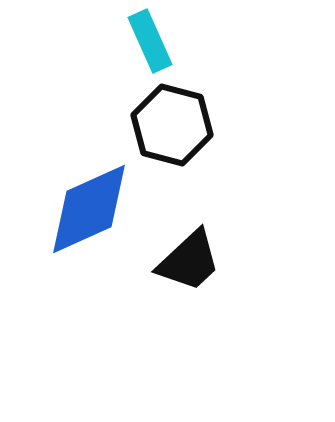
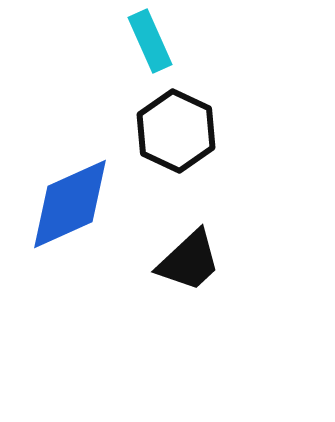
black hexagon: moved 4 px right, 6 px down; rotated 10 degrees clockwise
blue diamond: moved 19 px left, 5 px up
